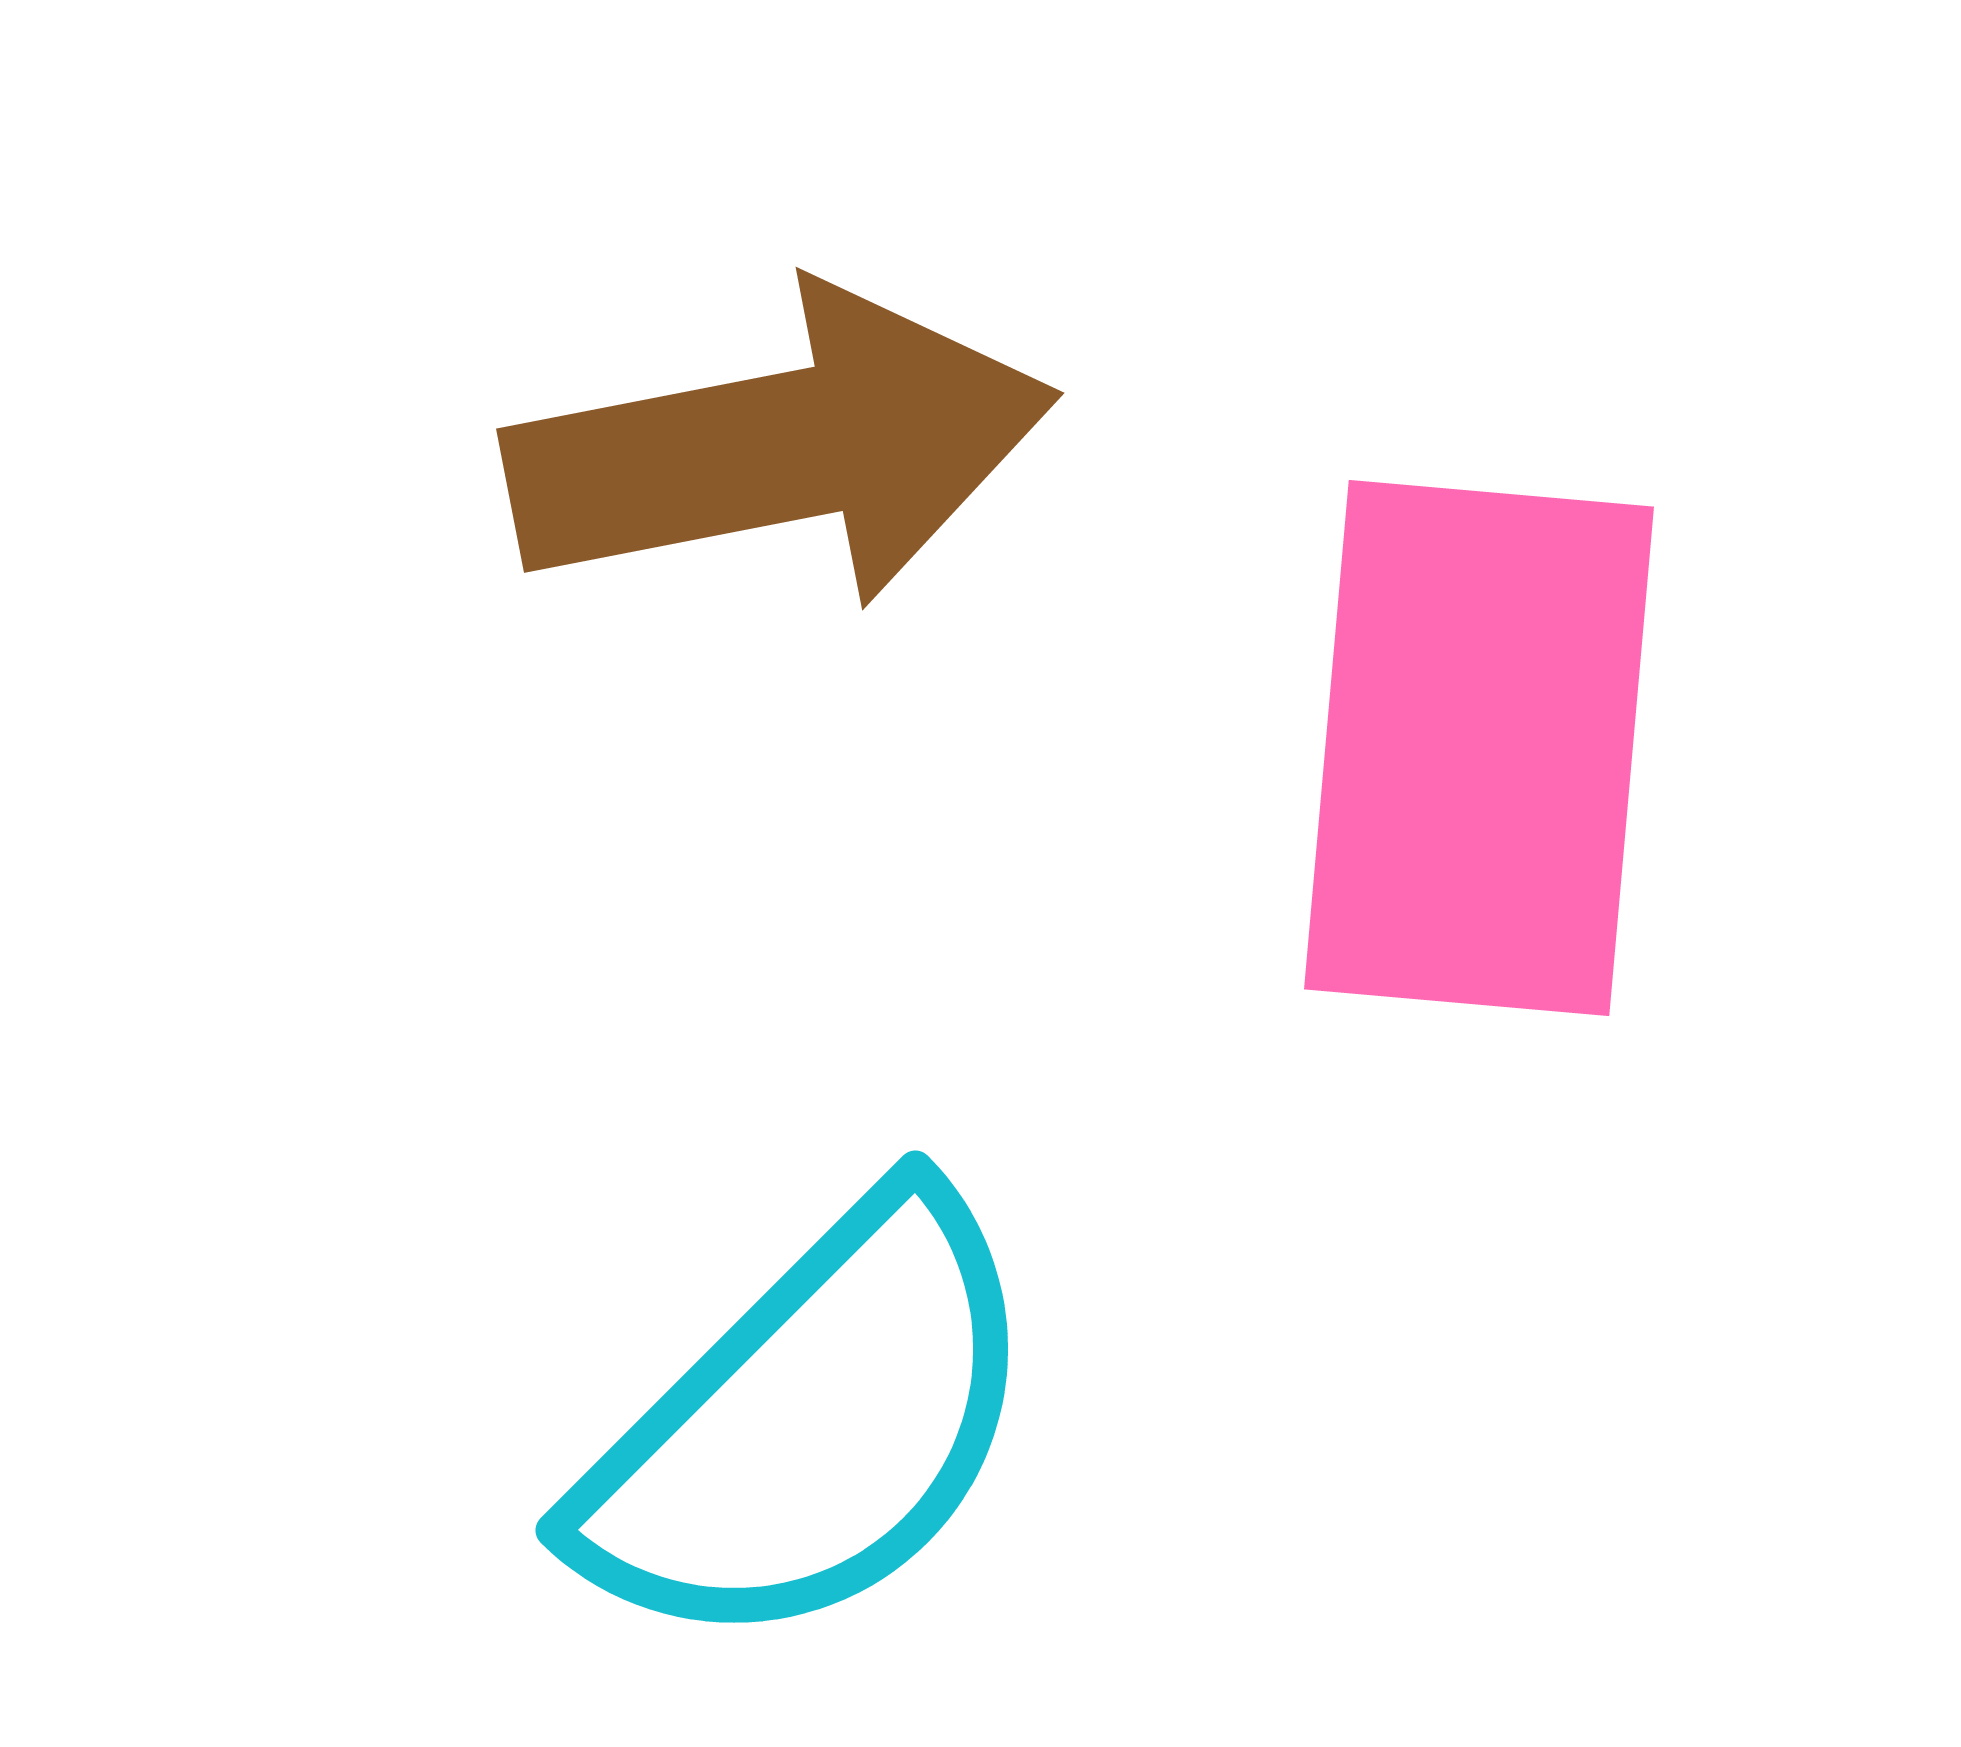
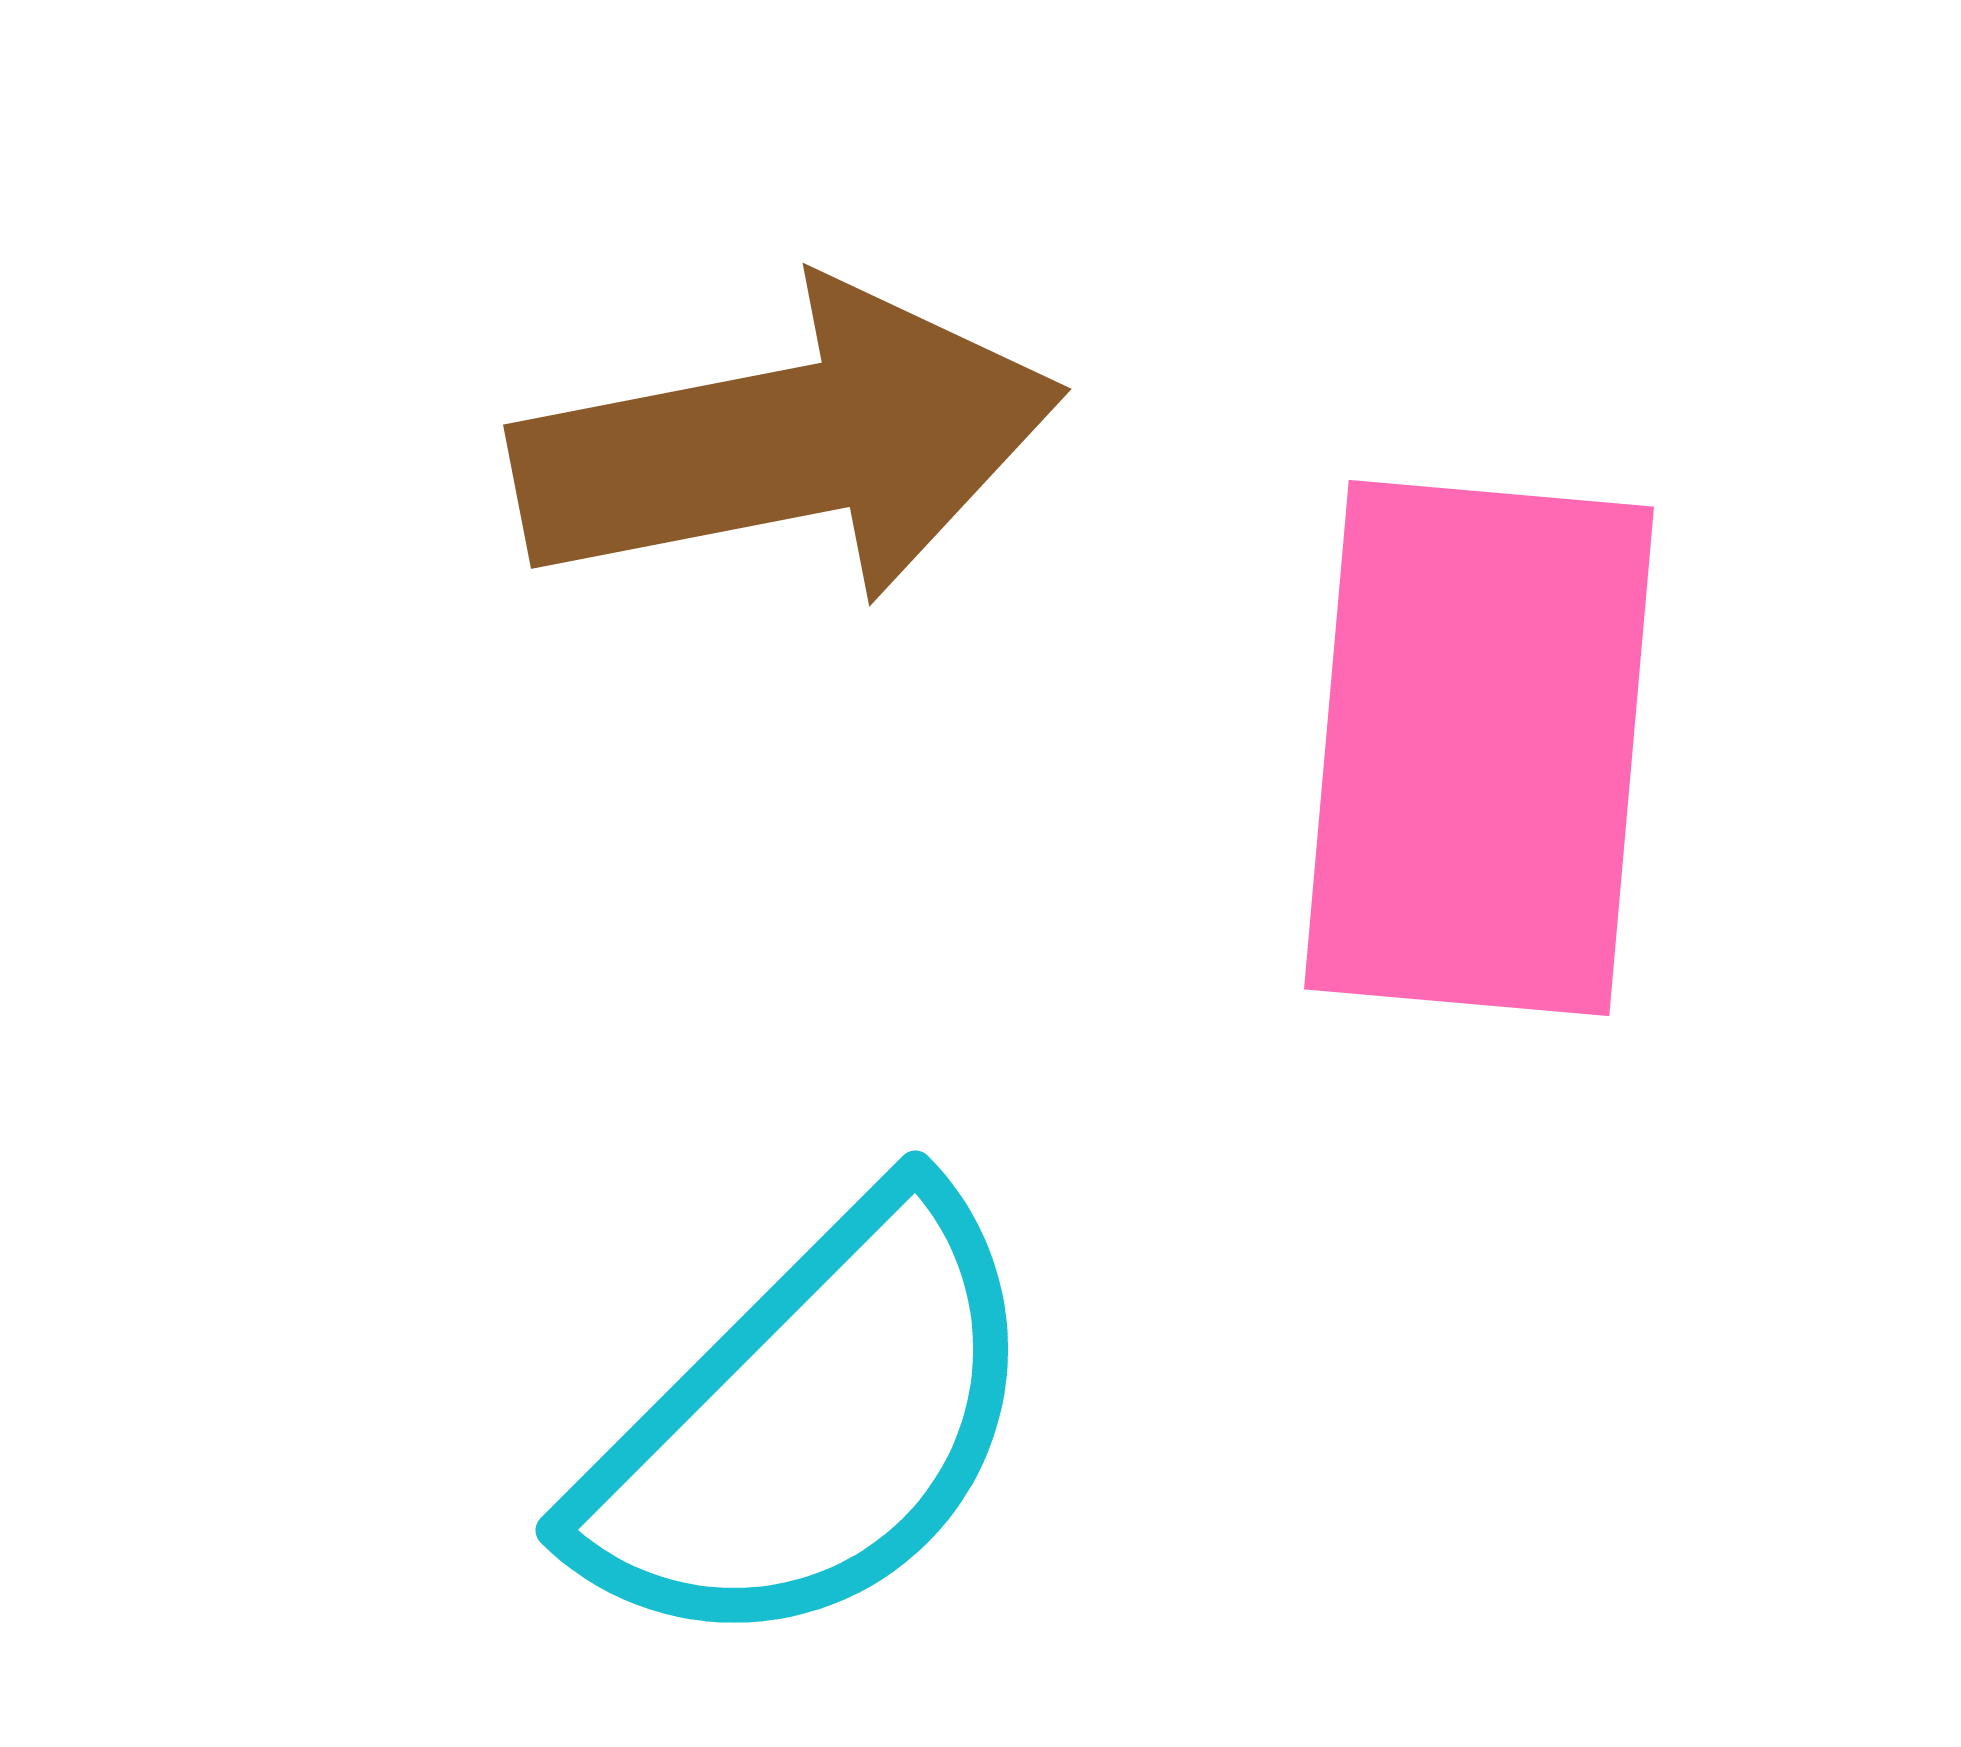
brown arrow: moved 7 px right, 4 px up
